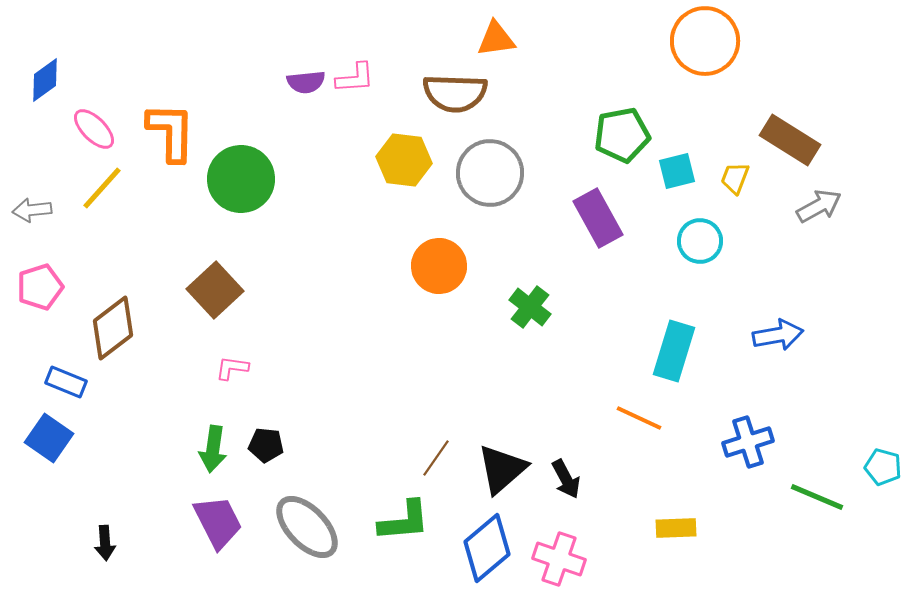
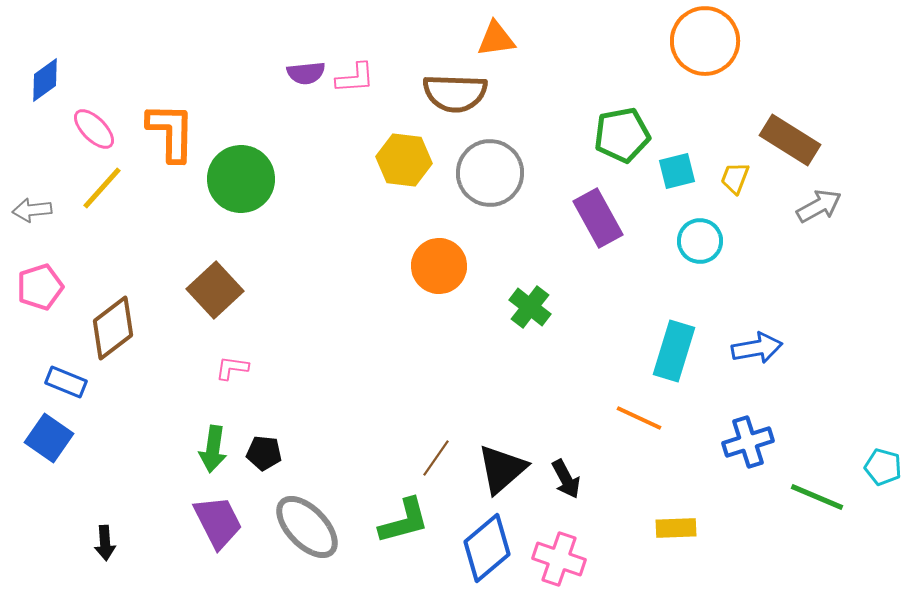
purple semicircle at (306, 82): moved 9 px up
blue arrow at (778, 335): moved 21 px left, 13 px down
black pentagon at (266, 445): moved 2 px left, 8 px down
green L-shape at (404, 521): rotated 10 degrees counterclockwise
